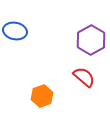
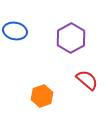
purple hexagon: moved 20 px left, 2 px up
red semicircle: moved 3 px right, 3 px down
